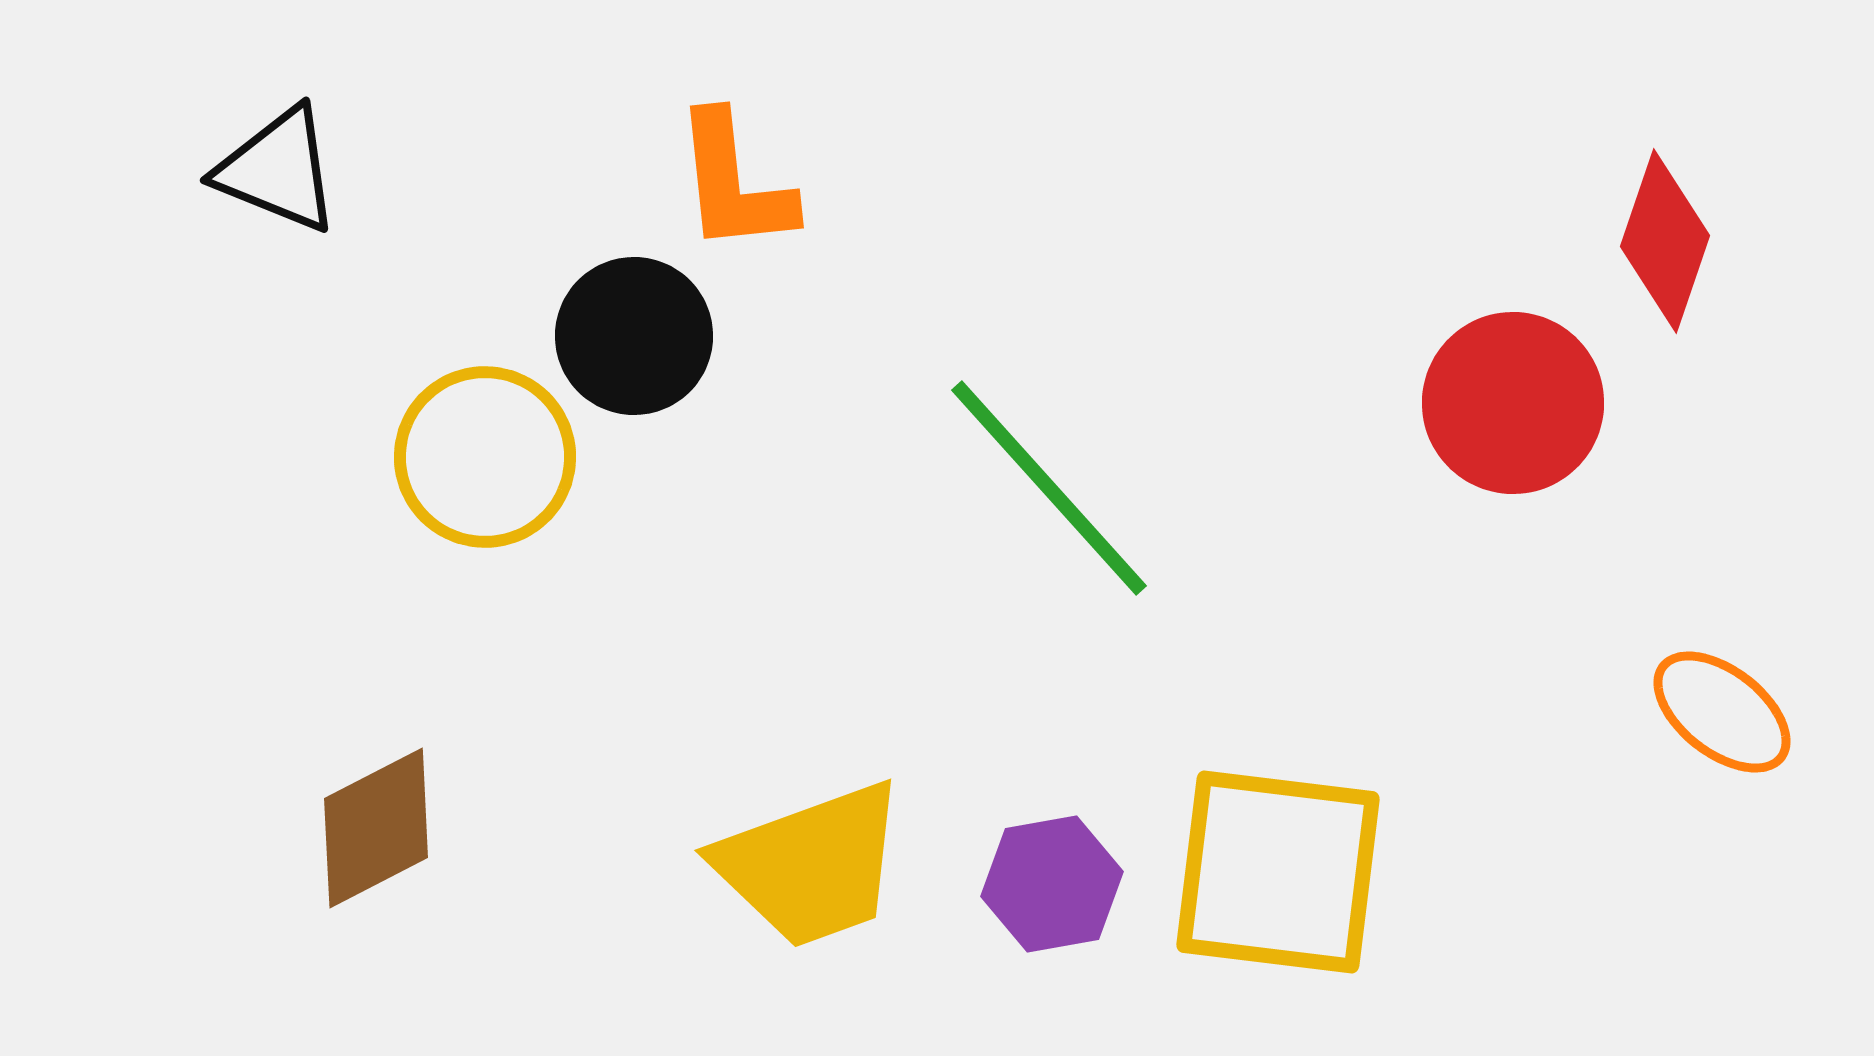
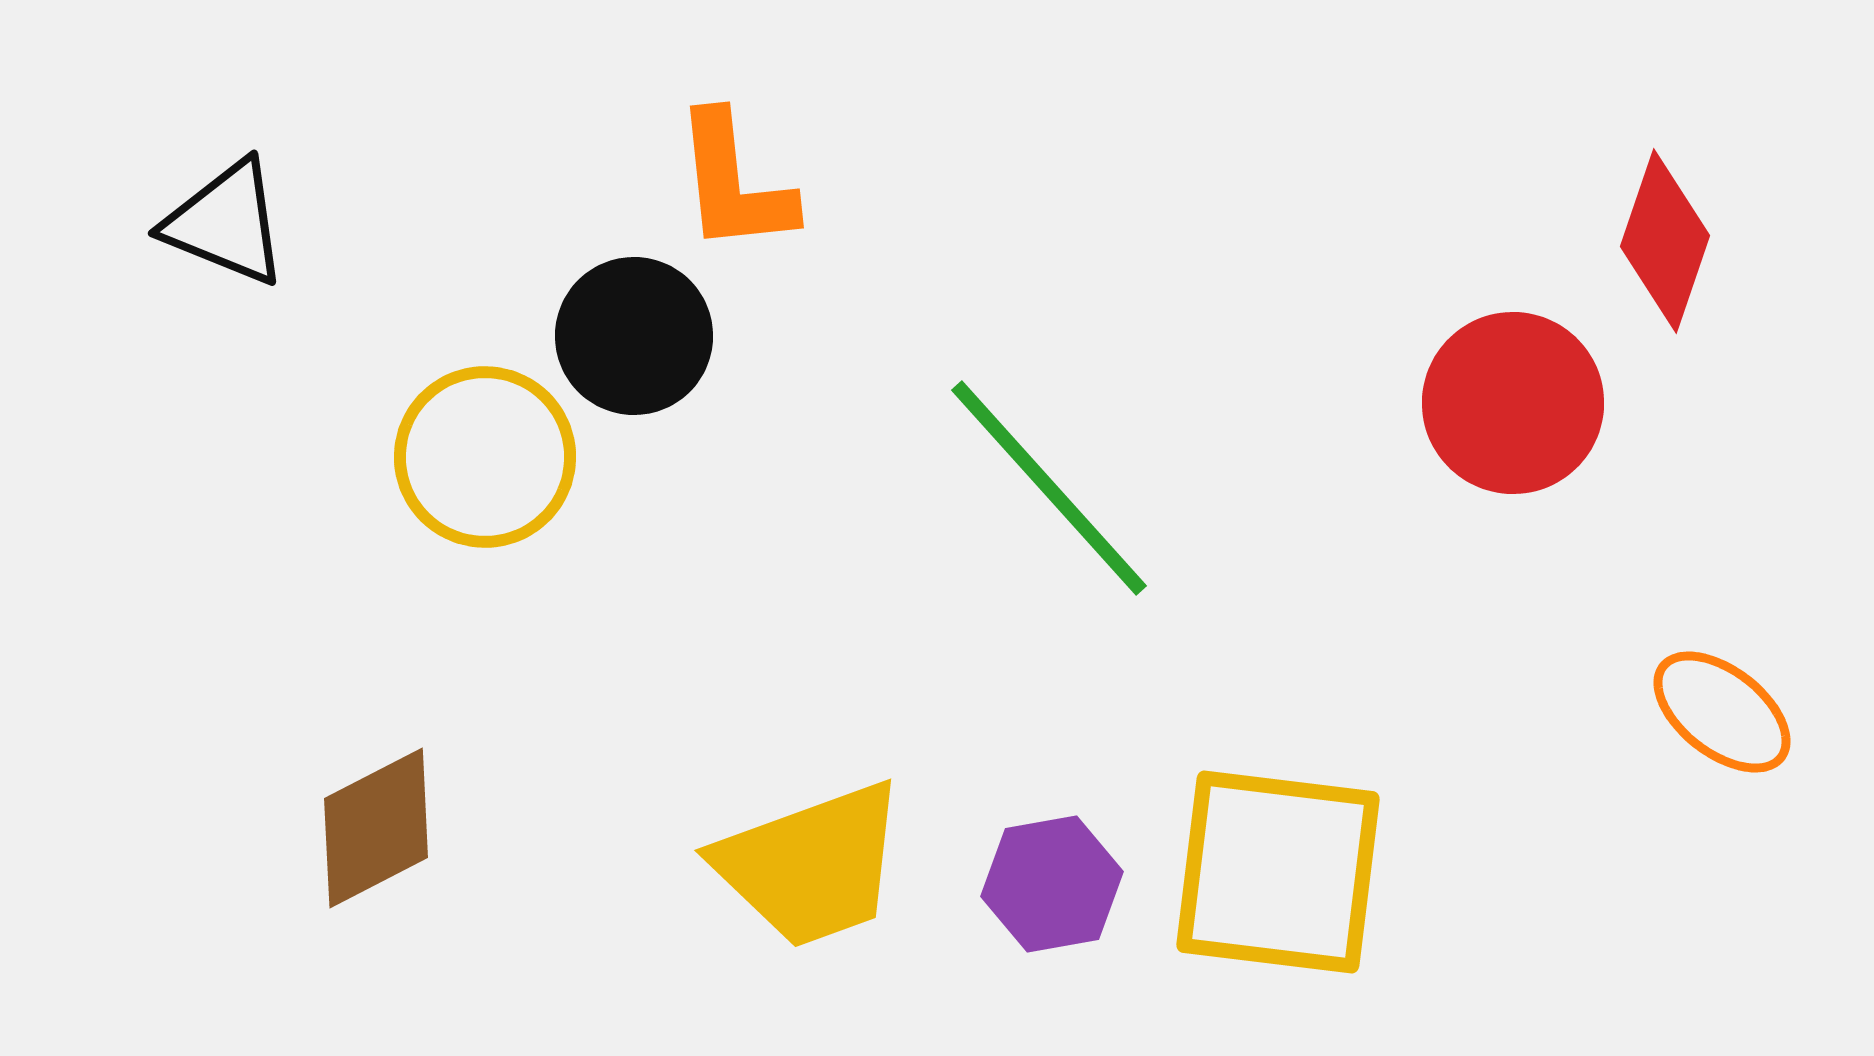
black triangle: moved 52 px left, 53 px down
